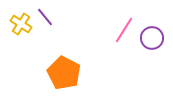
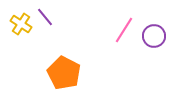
purple circle: moved 2 px right, 2 px up
